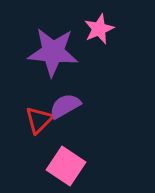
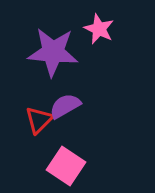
pink star: rotated 24 degrees counterclockwise
